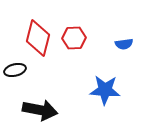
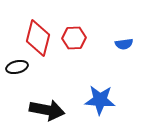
black ellipse: moved 2 px right, 3 px up
blue star: moved 5 px left, 10 px down
black arrow: moved 7 px right
